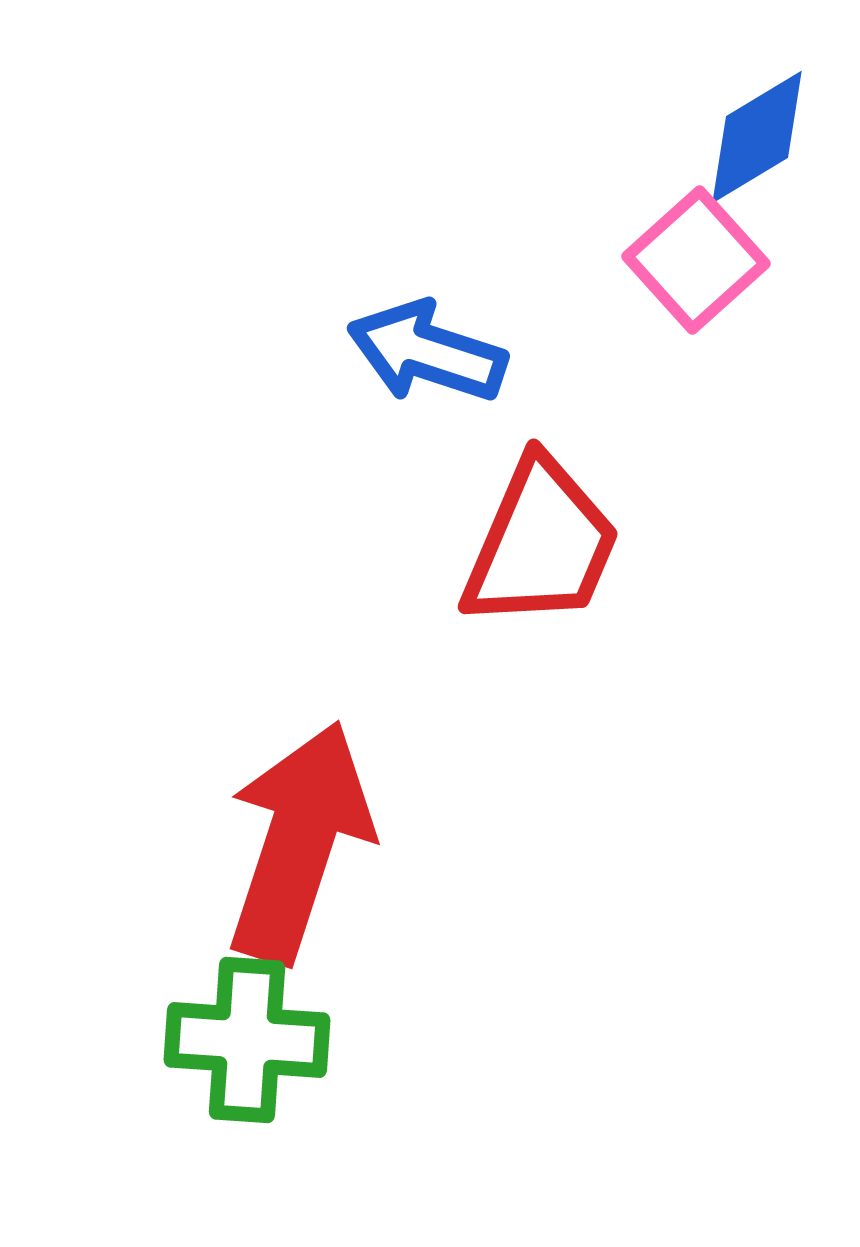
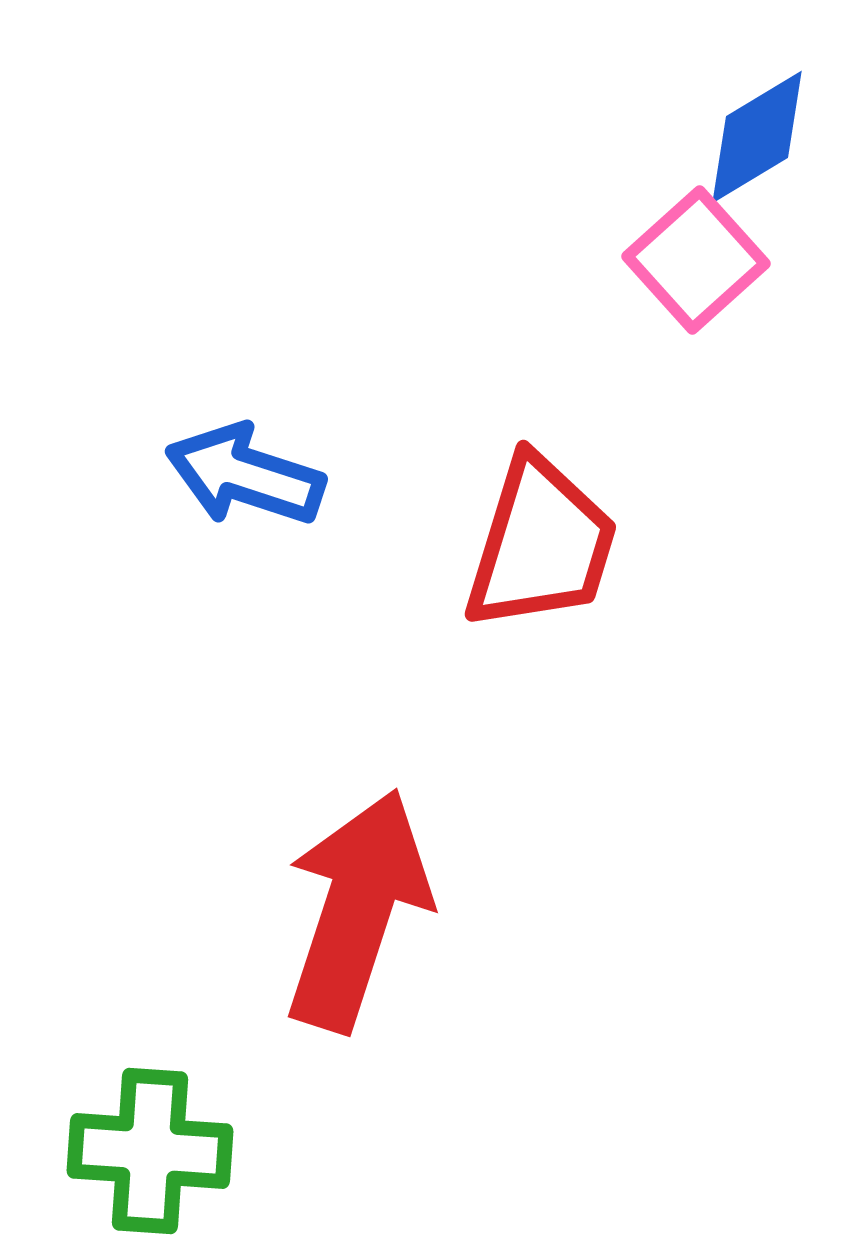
blue arrow: moved 182 px left, 123 px down
red trapezoid: rotated 6 degrees counterclockwise
red arrow: moved 58 px right, 68 px down
green cross: moved 97 px left, 111 px down
